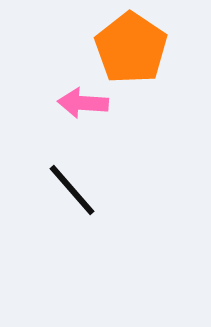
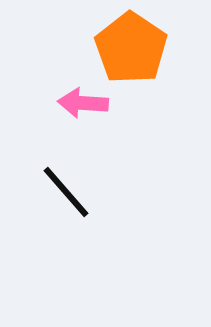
black line: moved 6 px left, 2 px down
